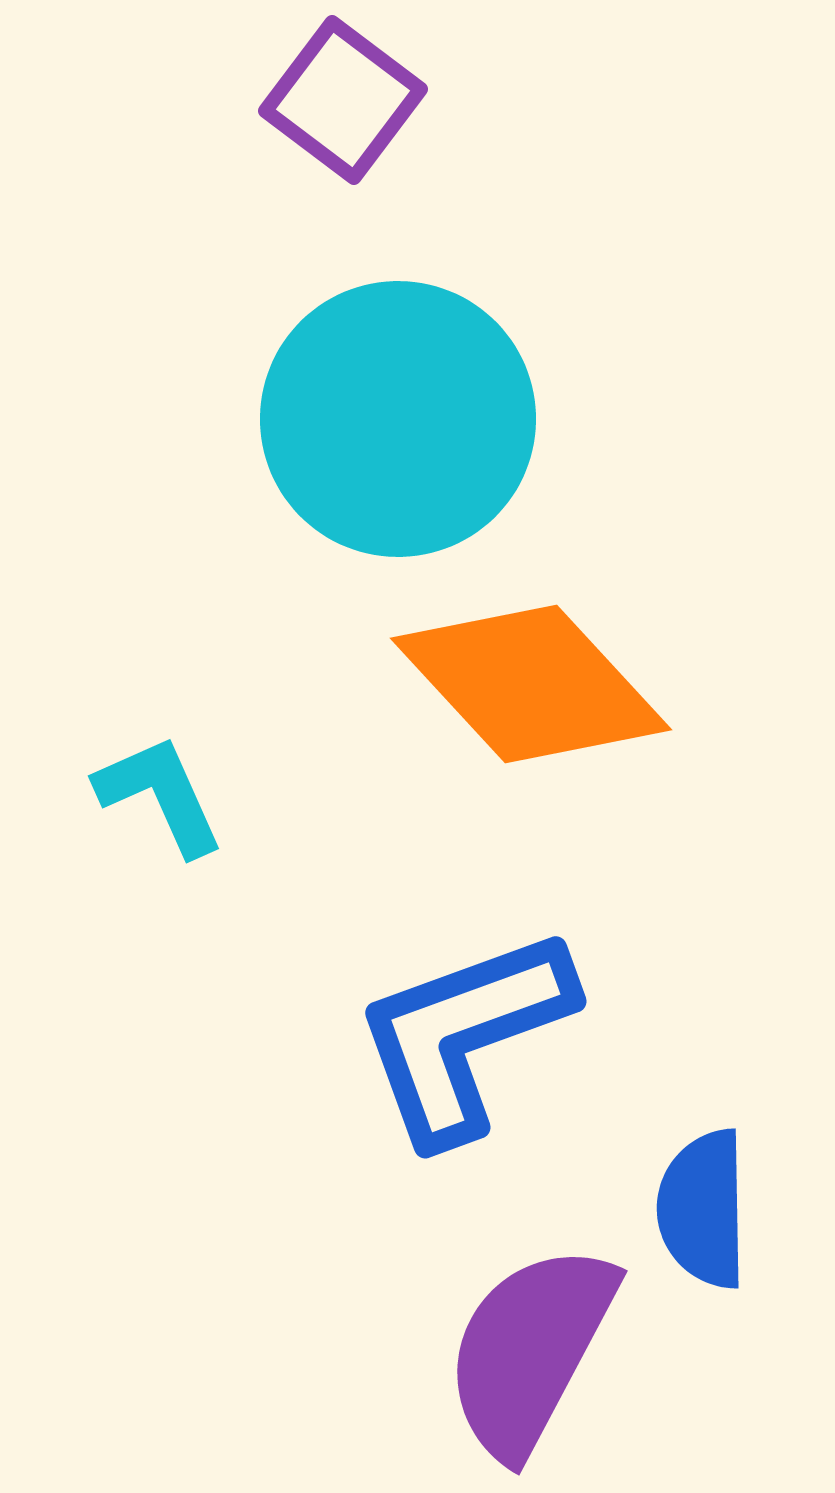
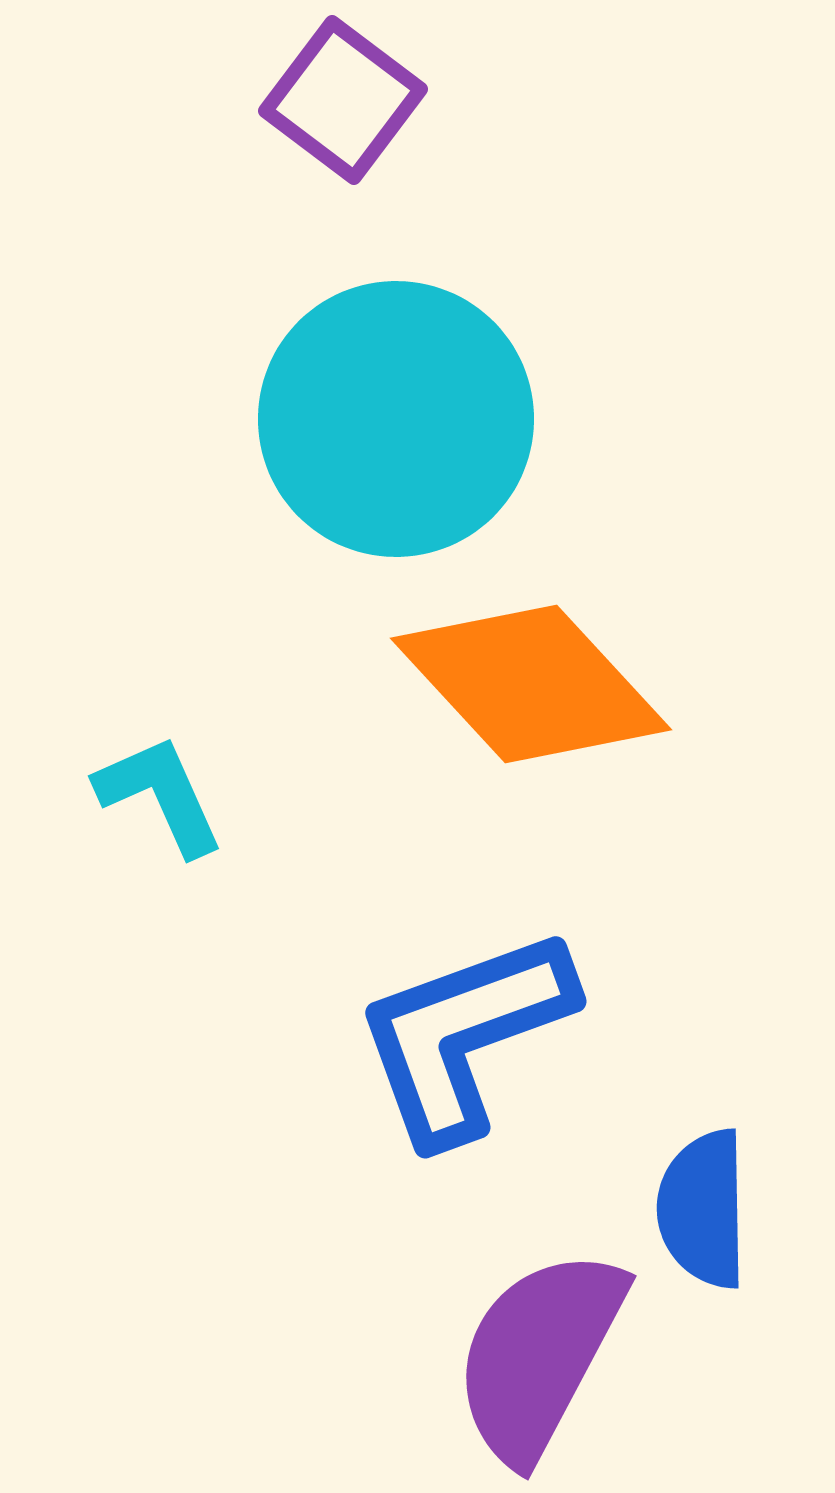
cyan circle: moved 2 px left
purple semicircle: moved 9 px right, 5 px down
